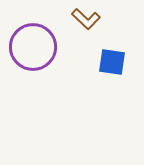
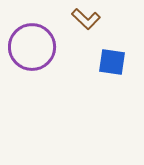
purple circle: moved 1 px left
